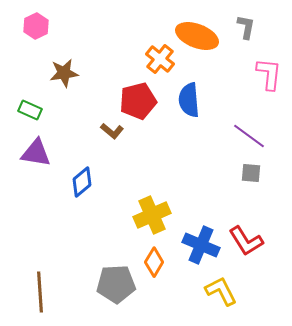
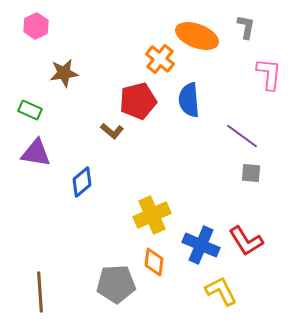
purple line: moved 7 px left
orange diamond: rotated 24 degrees counterclockwise
